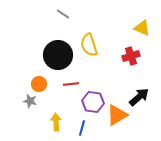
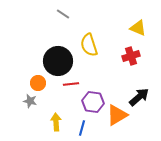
yellow triangle: moved 4 px left
black circle: moved 6 px down
orange circle: moved 1 px left, 1 px up
